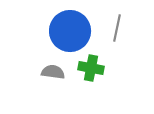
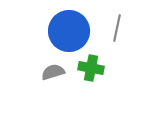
blue circle: moved 1 px left
gray semicircle: rotated 25 degrees counterclockwise
